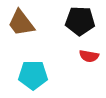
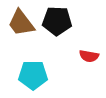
black pentagon: moved 23 px left
